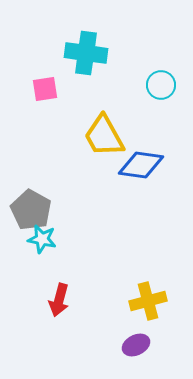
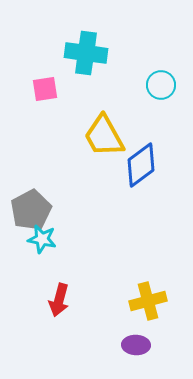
blue diamond: rotated 45 degrees counterclockwise
gray pentagon: rotated 15 degrees clockwise
purple ellipse: rotated 28 degrees clockwise
